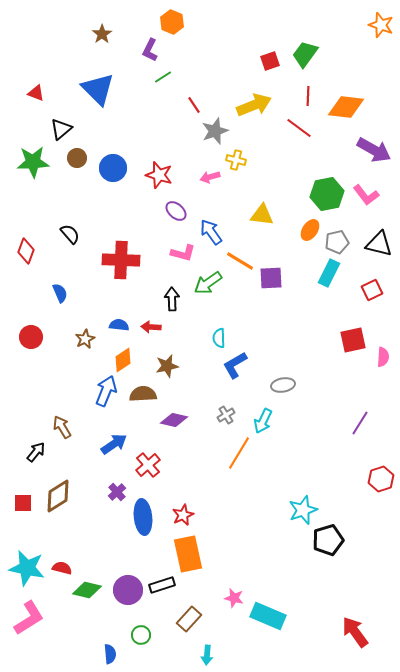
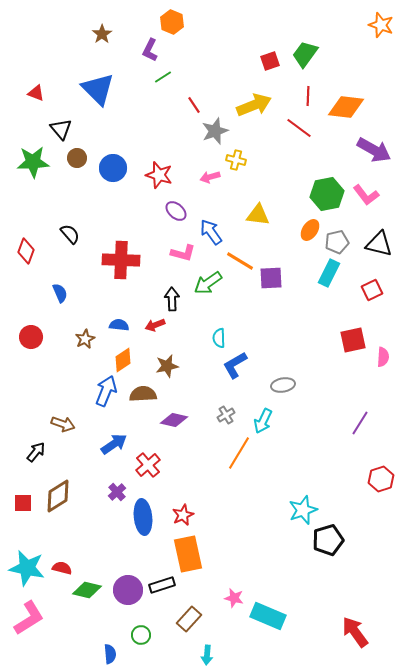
black triangle at (61, 129): rotated 30 degrees counterclockwise
yellow triangle at (262, 215): moved 4 px left
red arrow at (151, 327): moved 4 px right, 2 px up; rotated 24 degrees counterclockwise
brown arrow at (62, 427): moved 1 px right, 3 px up; rotated 140 degrees clockwise
